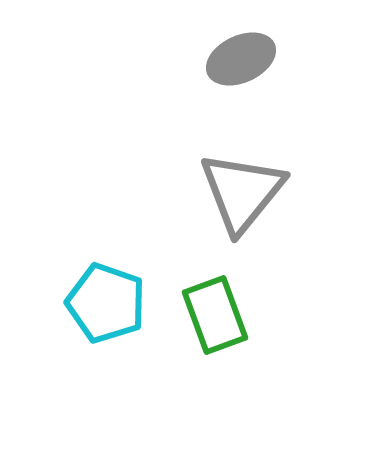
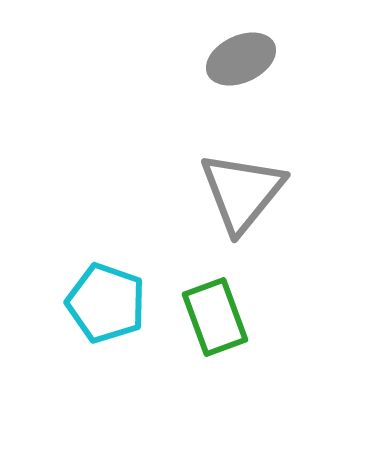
green rectangle: moved 2 px down
